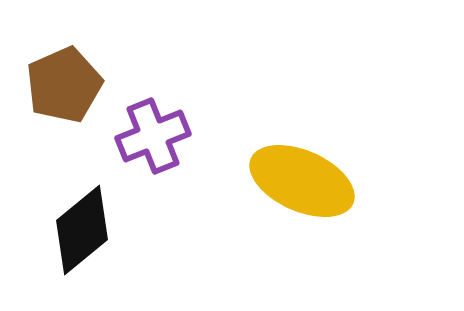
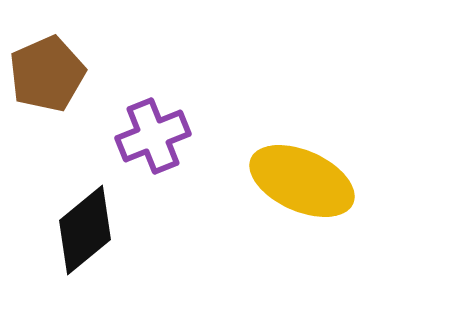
brown pentagon: moved 17 px left, 11 px up
black diamond: moved 3 px right
